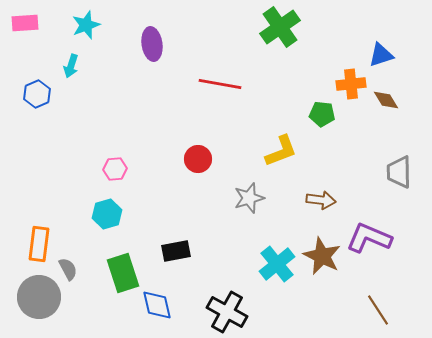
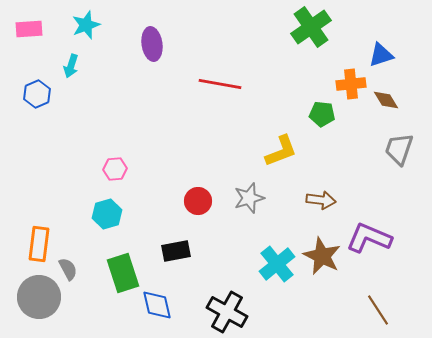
pink rectangle: moved 4 px right, 6 px down
green cross: moved 31 px right
red circle: moved 42 px down
gray trapezoid: moved 23 px up; rotated 20 degrees clockwise
